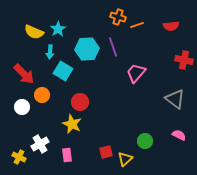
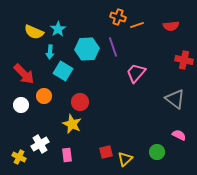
orange circle: moved 2 px right, 1 px down
white circle: moved 1 px left, 2 px up
green circle: moved 12 px right, 11 px down
